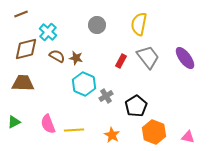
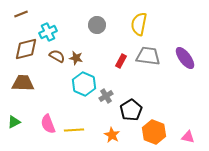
cyan cross: rotated 24 degrees clockwise
gray trapezoid: moved 1 px up; rotated 45 degrees counterclockwise
black pentagon: moved 5 px left, 4 px down
